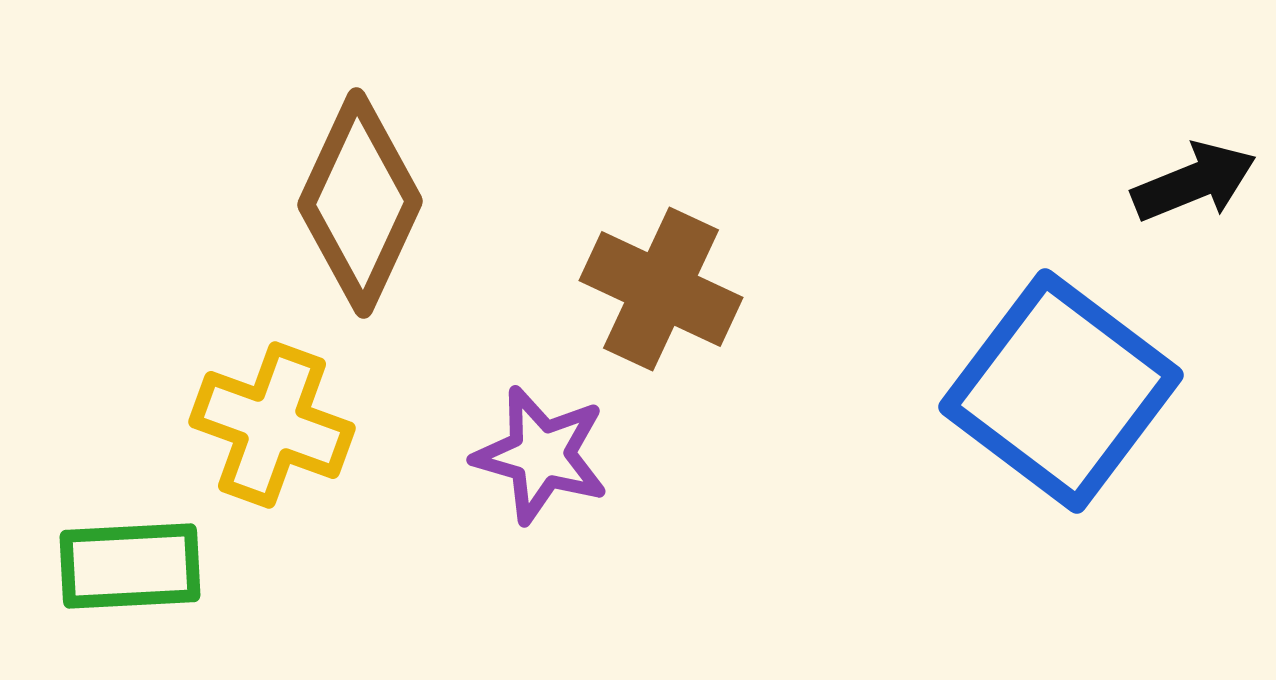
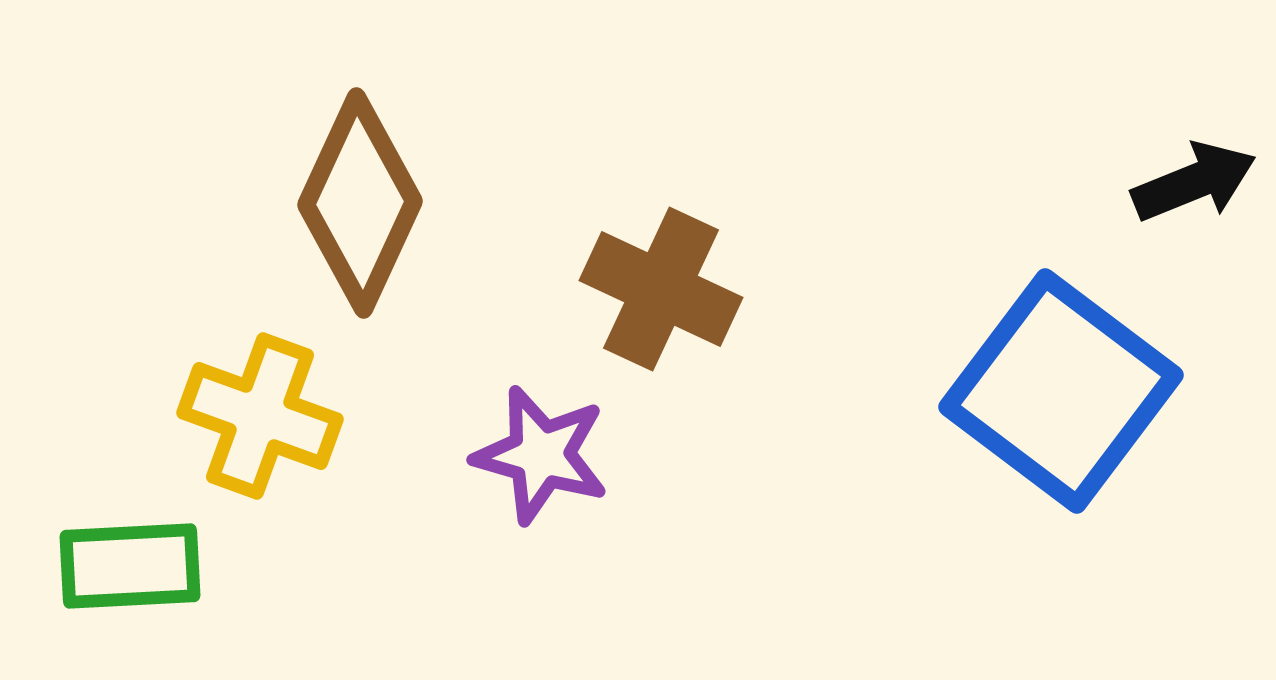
yellow cross: moved 12 px left, 9 px up
